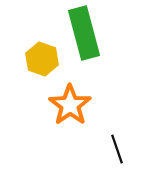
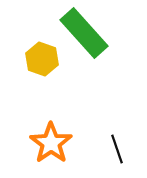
green rectangle: rotated 27 degrees counterclockwise
orange star: moved 19 px left, 38 px down
